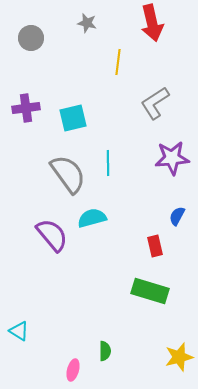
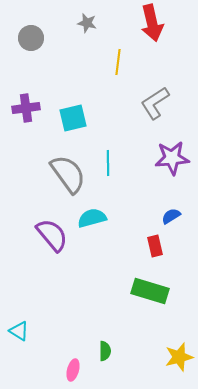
blue semicircle: moved 6 px left; rotated 30 degrees clockwise
